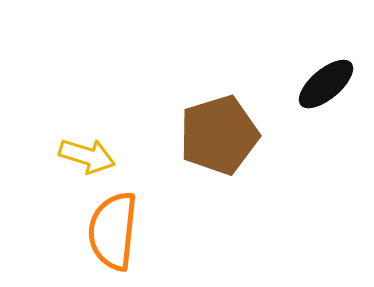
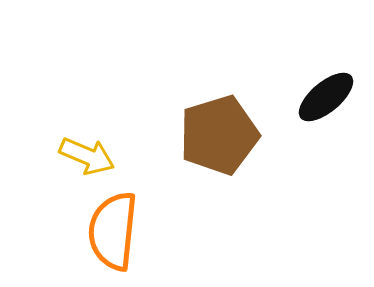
black ellipse: moved 13 px down
yellow arrow: rotated 6 degrees clockwise
